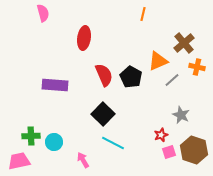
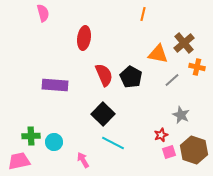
orange triangle: moved 7 px up; rotated 35 degrees clockwise
